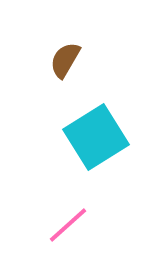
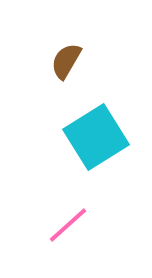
brown semicircle: moved 1 px right, 1 px down
